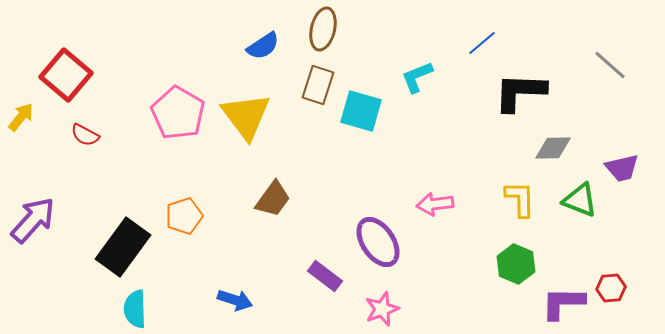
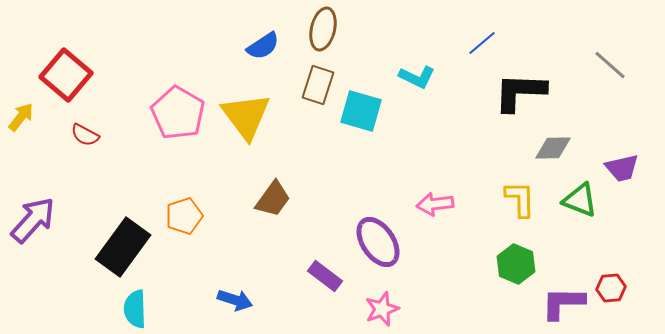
cyan L-shape: rotated 132 degrees counterclockwise
